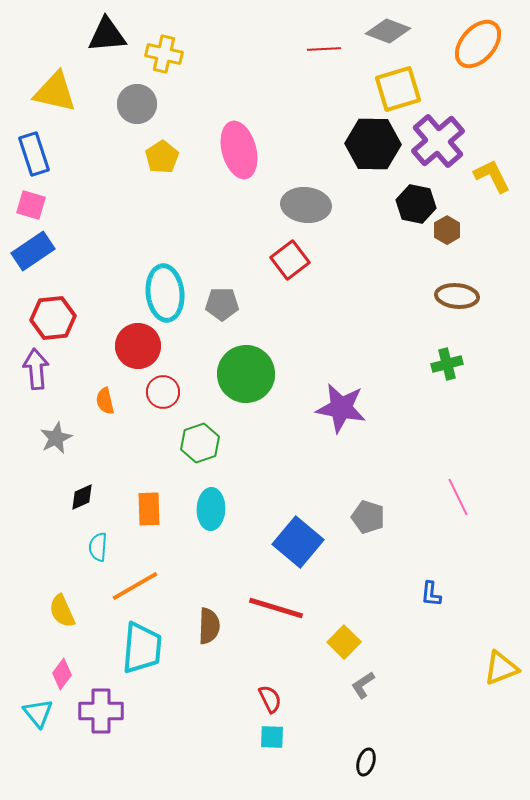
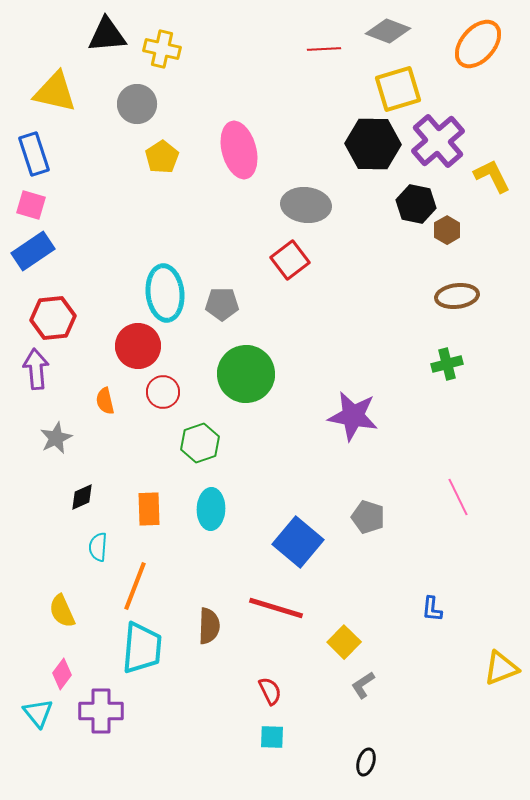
yellow cross at (164, 54): moved 2 px left, 5 px up
brown ellipse at (457, 296): rotated 12 degrees counterclockwise
purple star at (341, 408): moved 12 px right, 8 px down
orange line at (135, 586): rotated 39 degrees counterclockwise
blue L-shape at (431, 594): moved 1 px right, 15 px down
red semicircle at (270, 699): moved 8 px up
